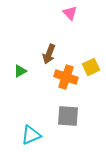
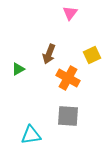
pink triangle: rotated 21 degrees clockwise
yellow square: moved 1 px right, 12 px up
green triangle: moved 2 px left, 2 px up
orange cross: moved 2 px right, 1 px down; rotated 10 degrees clockwise
cyan triangle: rotated 15 degrees clockwise
